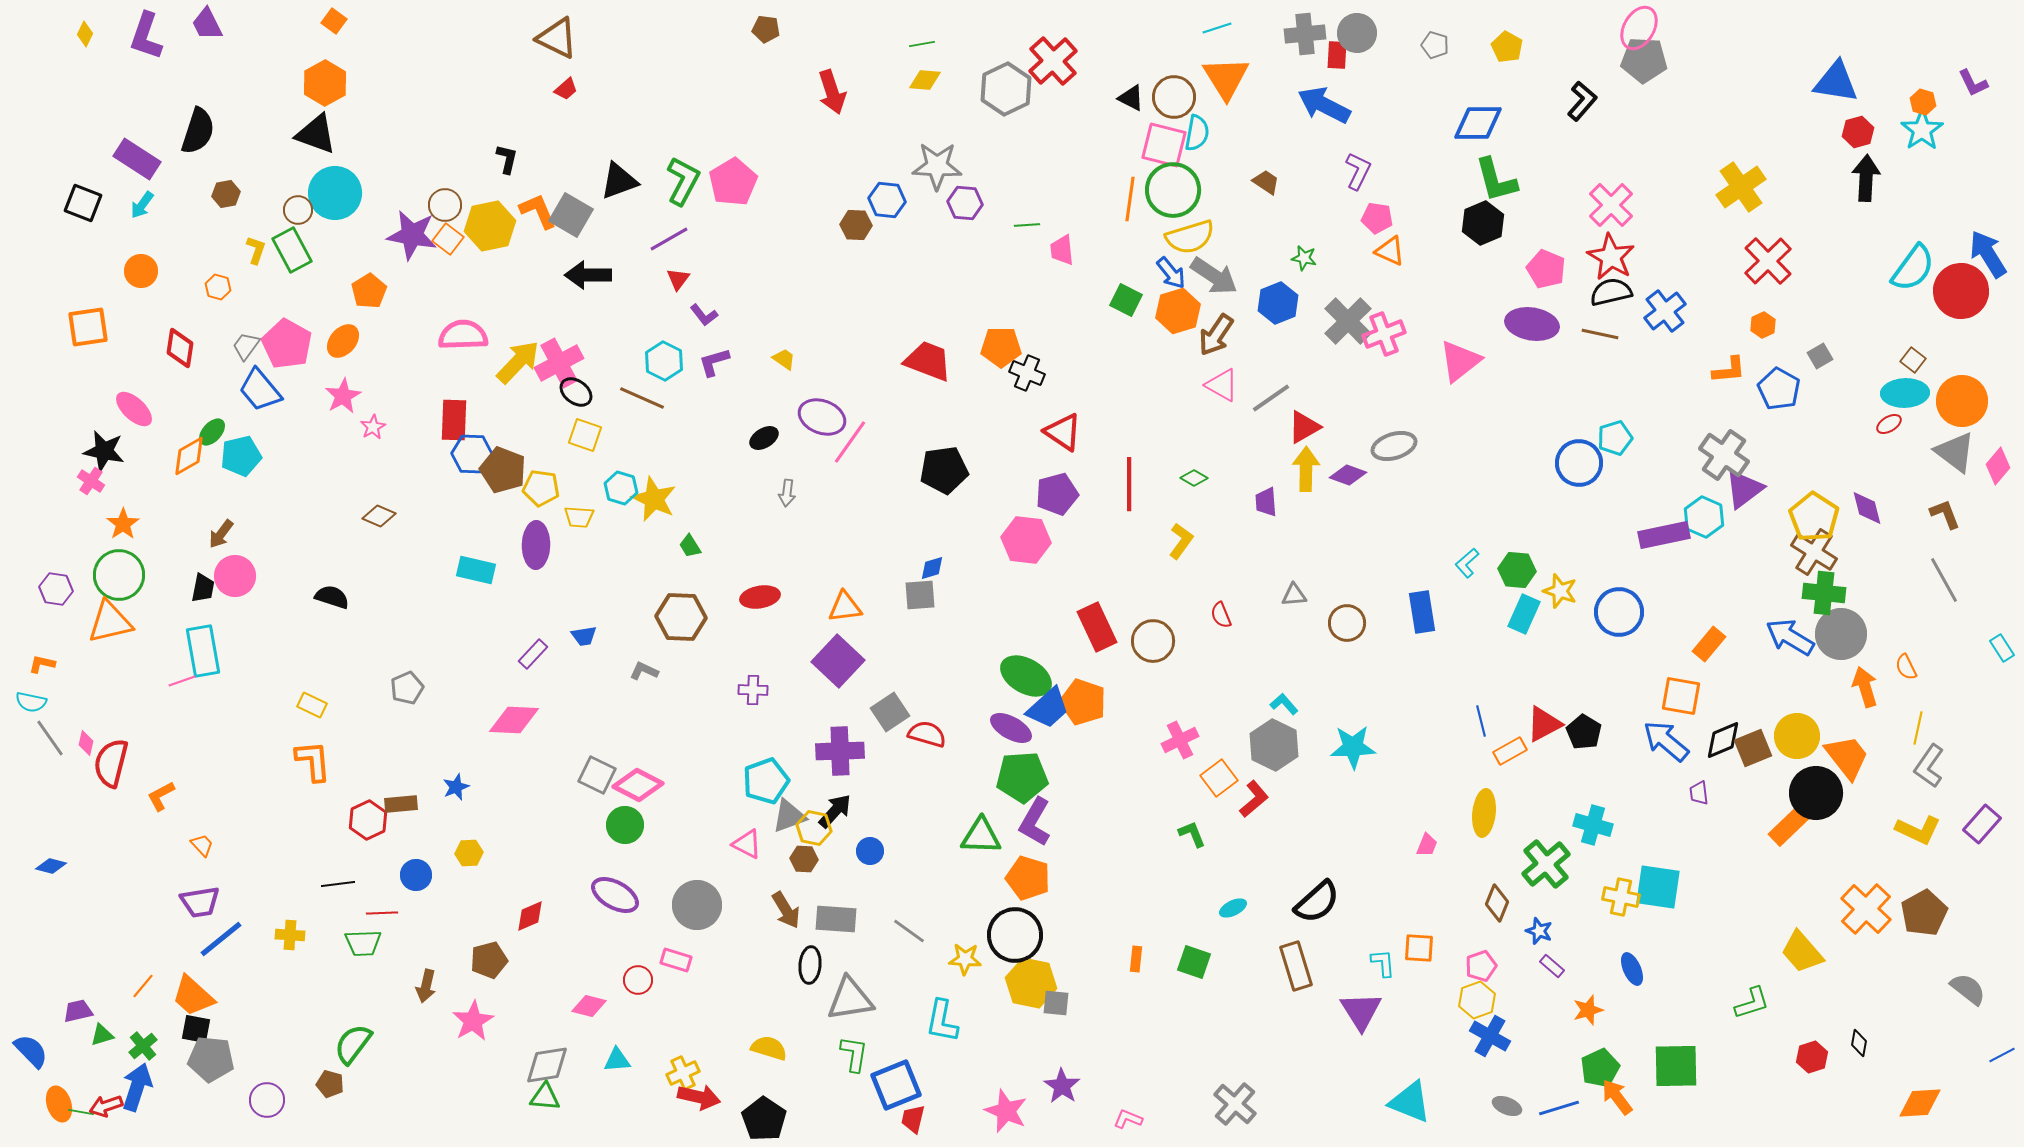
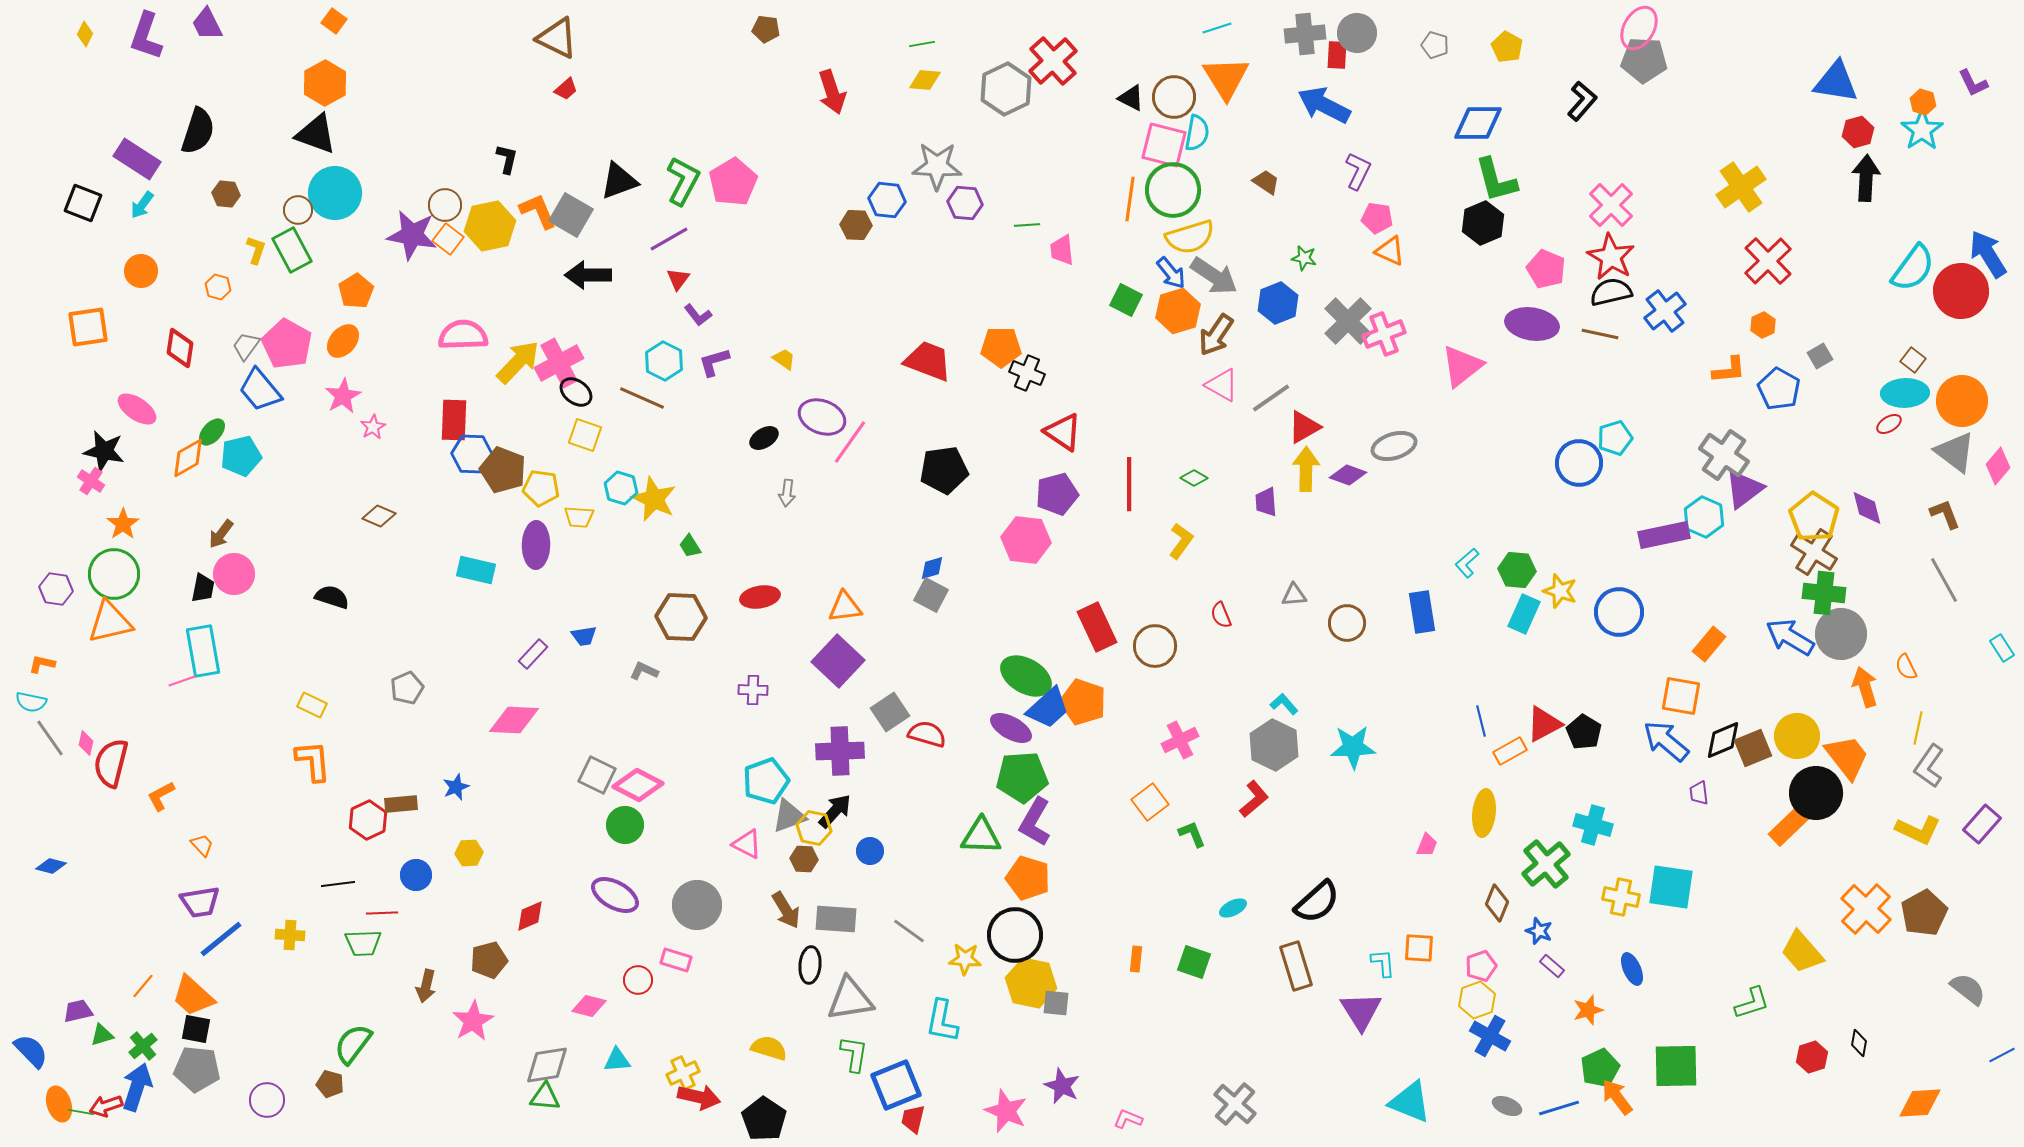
brown hexagon at (226, 194): rotated 16 degrees clockwise
orange pentagon at (369, 291): moved 13 px left
purple L-shape at (704, 315): moved 6 px left
pink triangle at (1460, 361): moved 2 px right, 5 px down
pink ellipse at (134, 409): moved 3 px right; rotated 9 degrees counterclockwise
orange diamond at (189, 456): moved 1 px left, 2 px down
green circle at (119, 575): moved 5 px left, 1 px up
pink circle at (235, 576): moved 1 px left, 2 px up
gray square at (920, 595): moved 11 px right; rotated 32 degrees clockwise
brown circle at (1153, 641): moved 2 px right, 5 px down
orange square at (1219, 778): moved 69 px left, 24 px down
cyan square at (1658, 887): moved 13 px right
gray pentagon at (211, 1059): moved 14 px left, 10 px down
purple star at (1062, 1086): rotated 9 degrees counterclockwise
